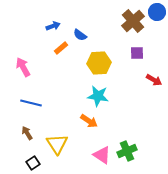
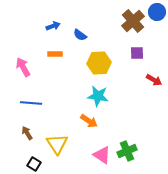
orange rectangle: moved 6 px left, 6 px down; rotated 40 degrees clockwise
blue line: rotated 10 degrees counterclockwise
black square: moved 1 px right, 1 px down; rotated 24 degrees counterclockwise
